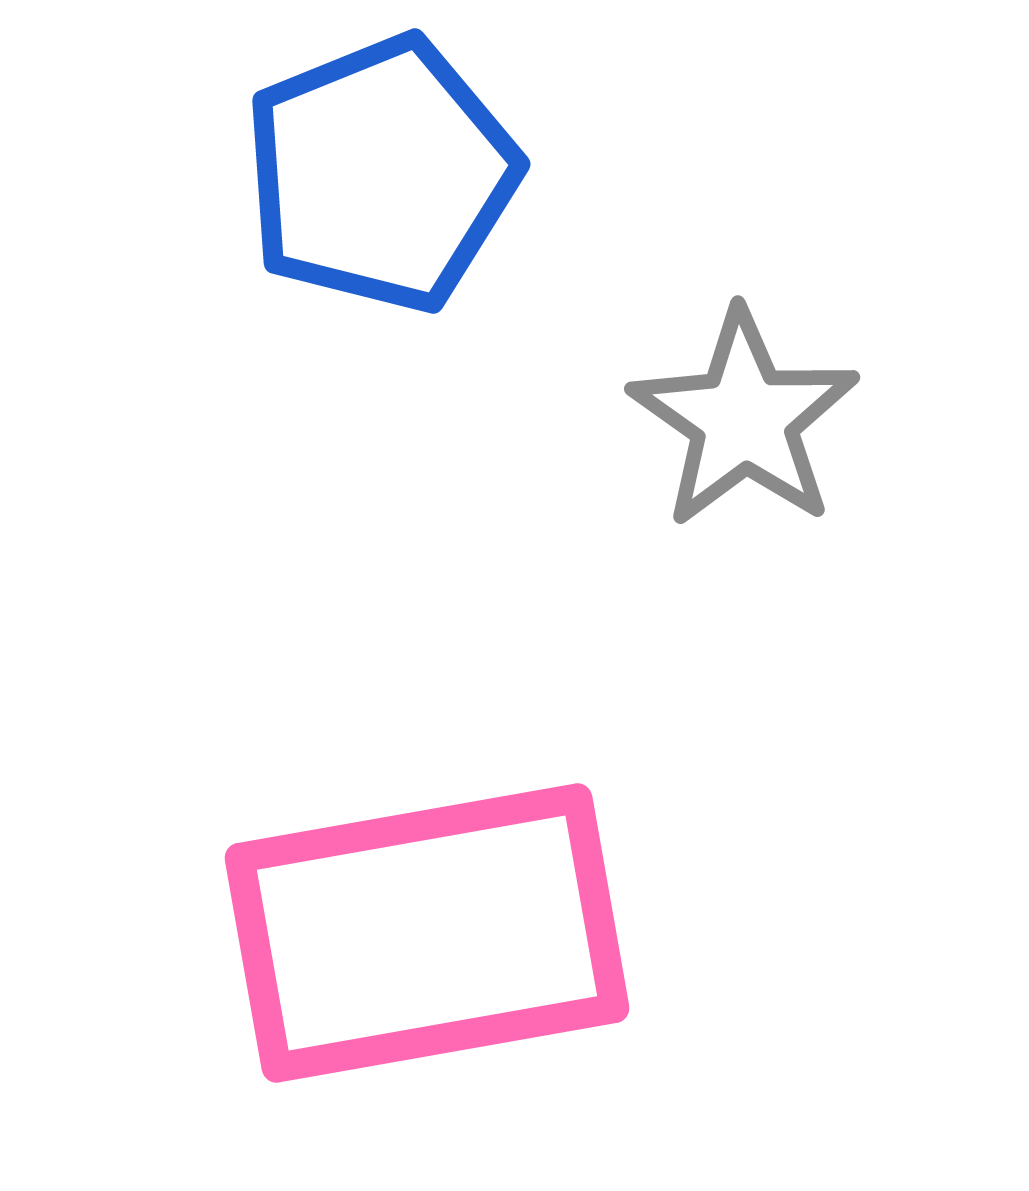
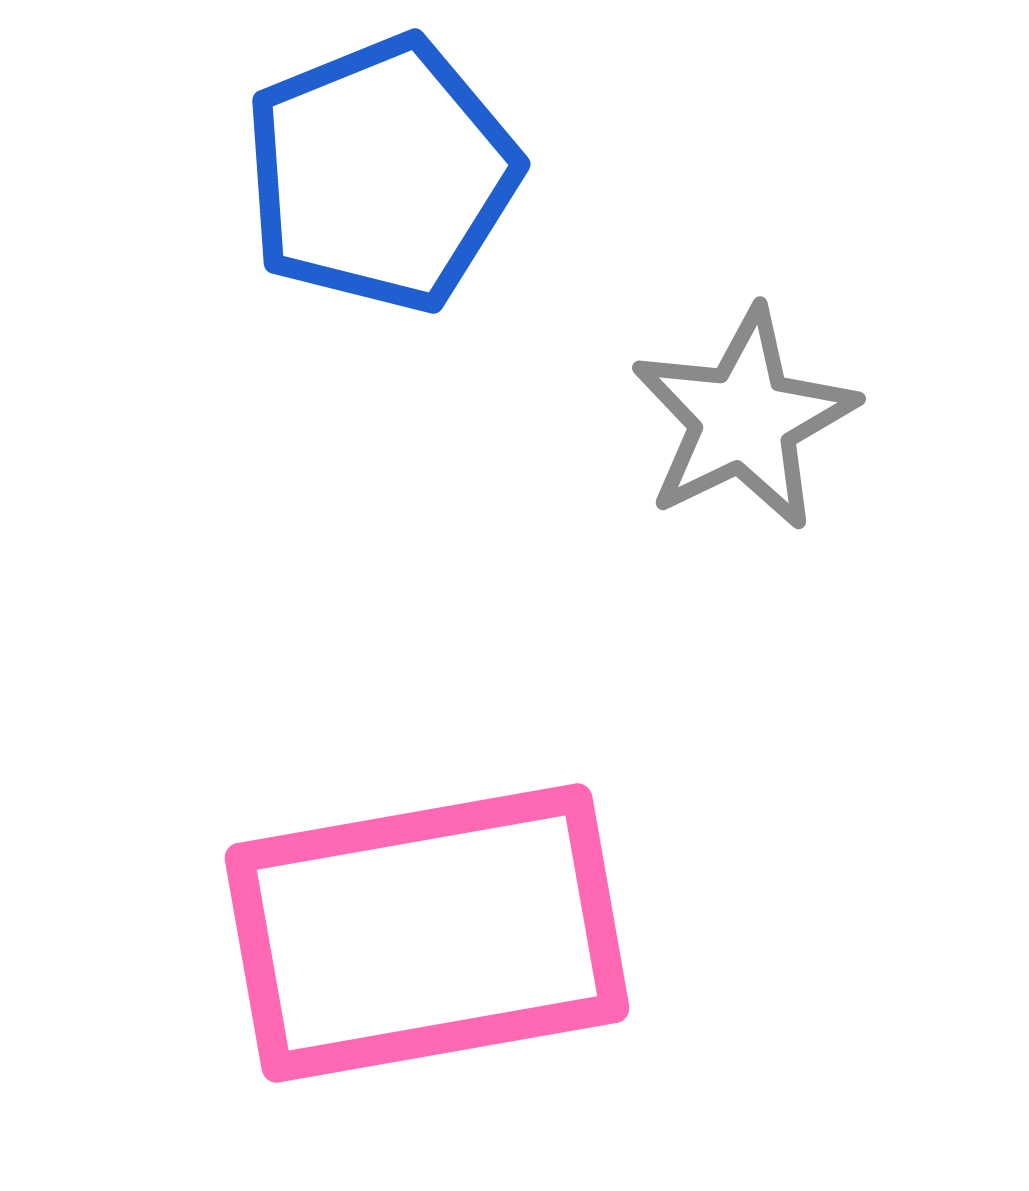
gray star: rotated 11 degrees clockwise
